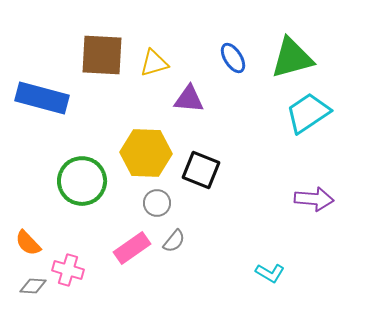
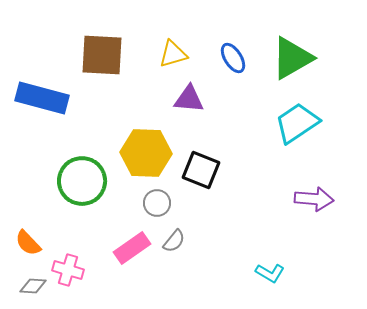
green triangle: rotated 15 degrees counterclockwise
yellow triangle: moved 19 px right, 9 px up
cyan trapezoid: moved 11 px left, 10 px down
